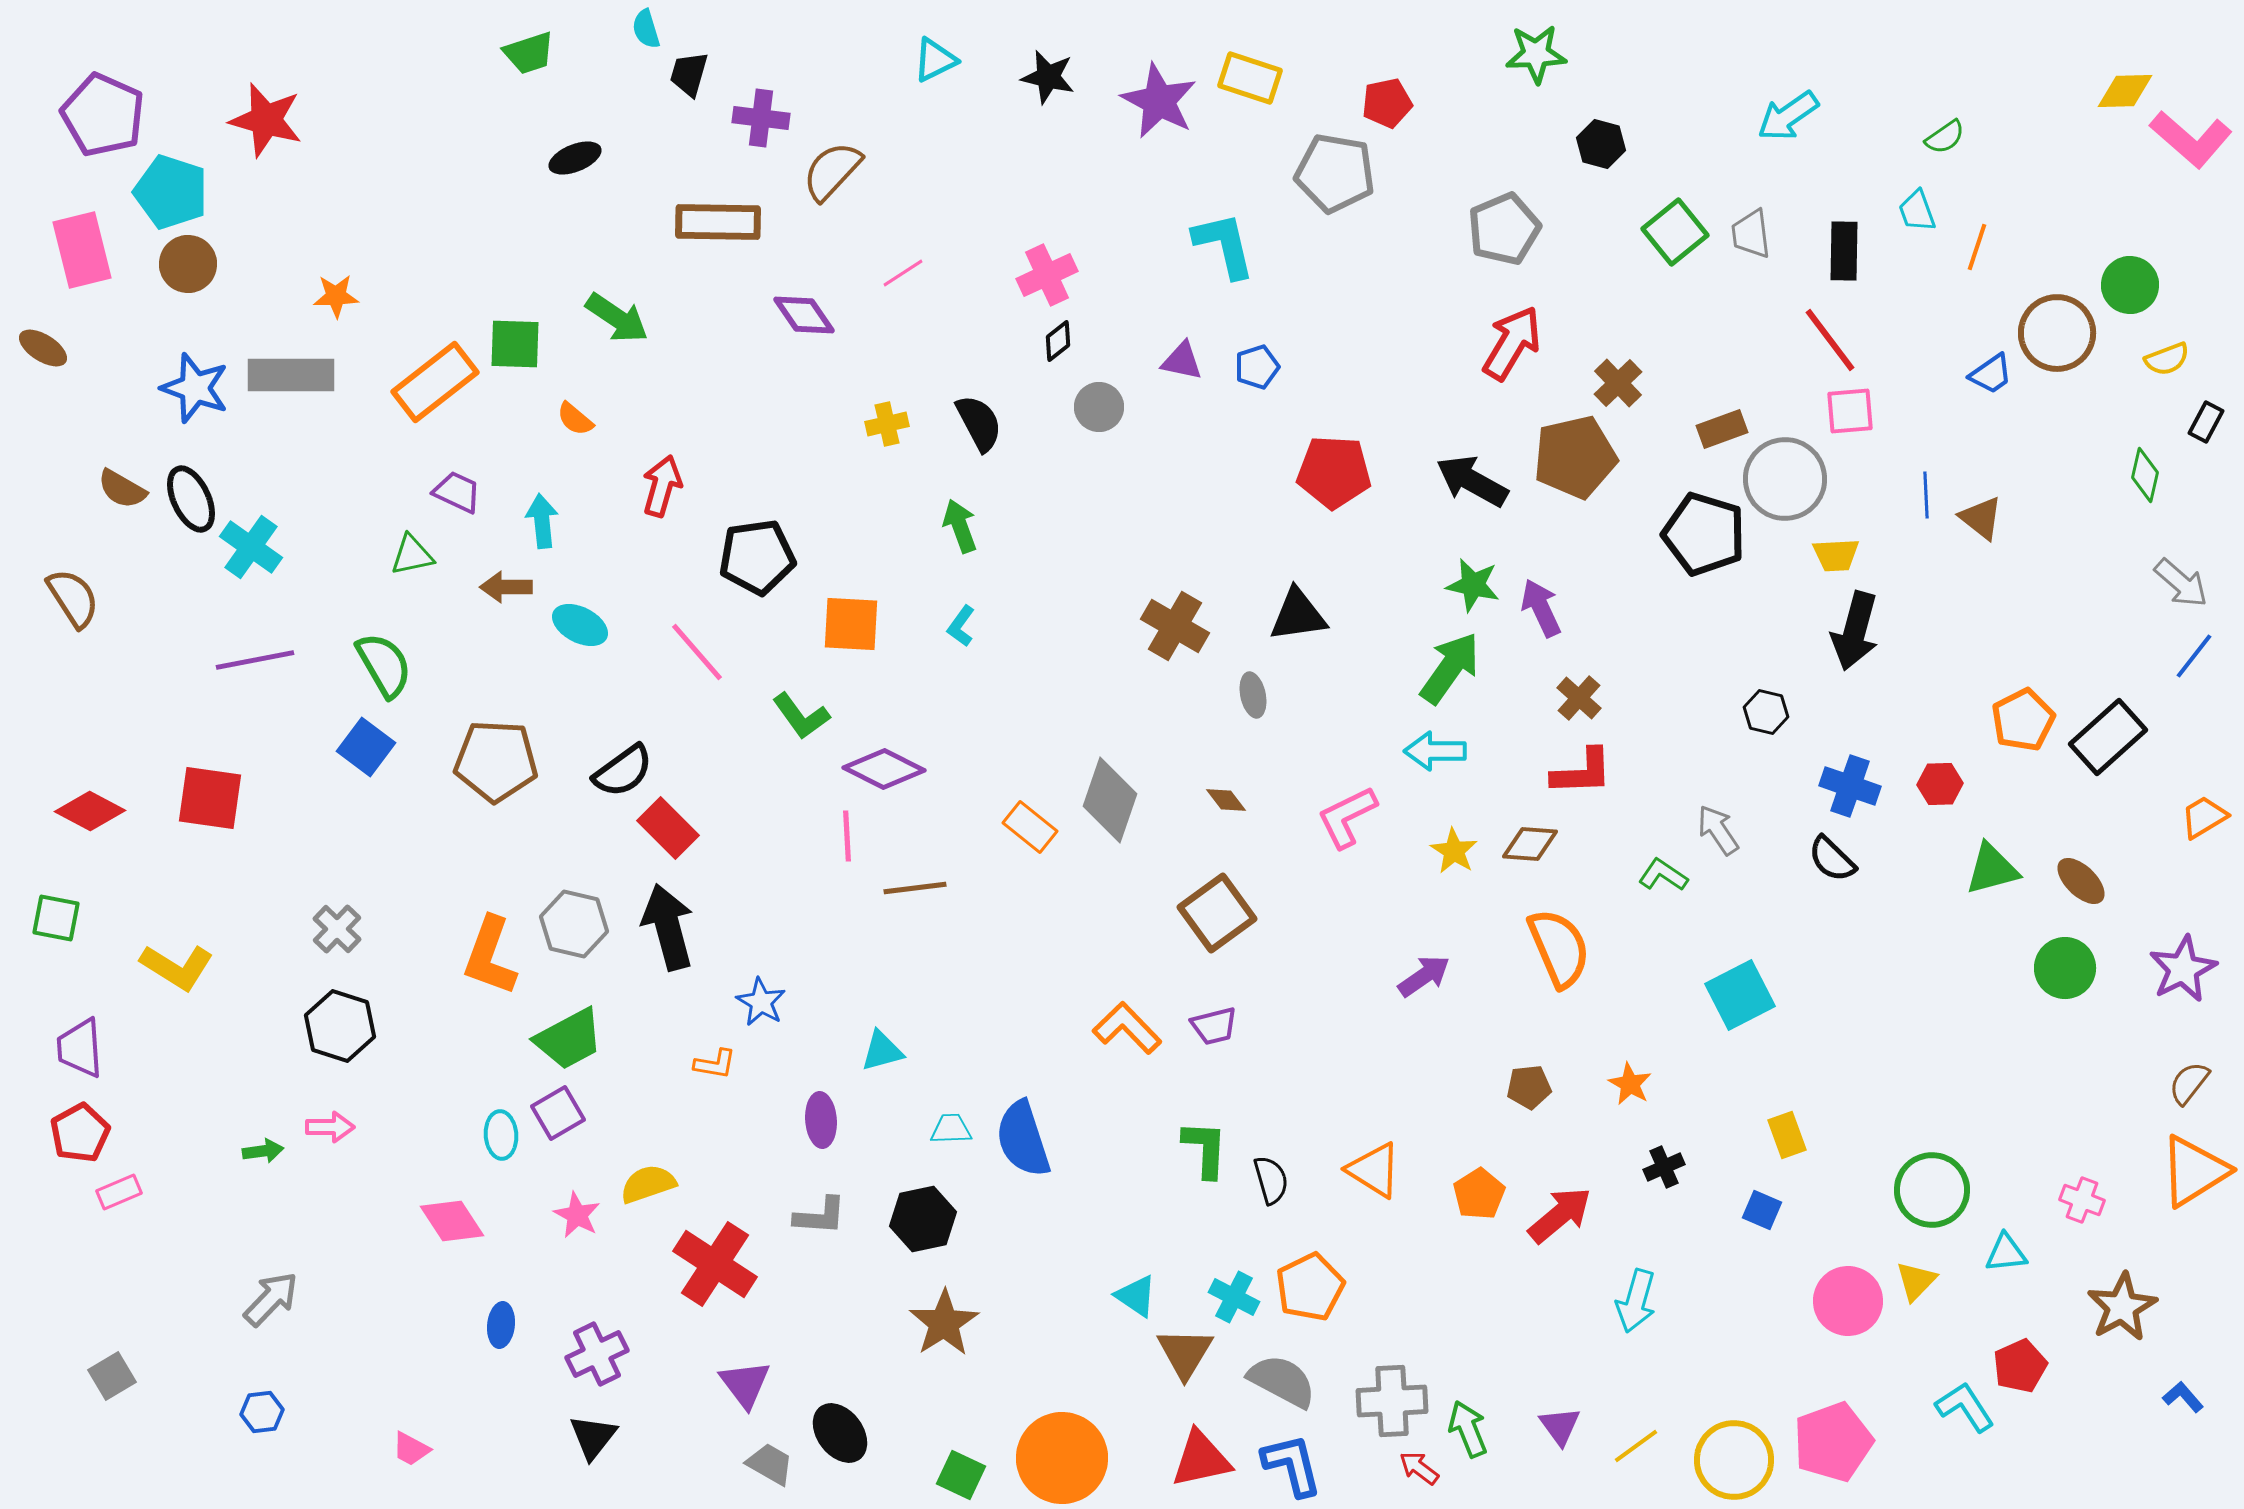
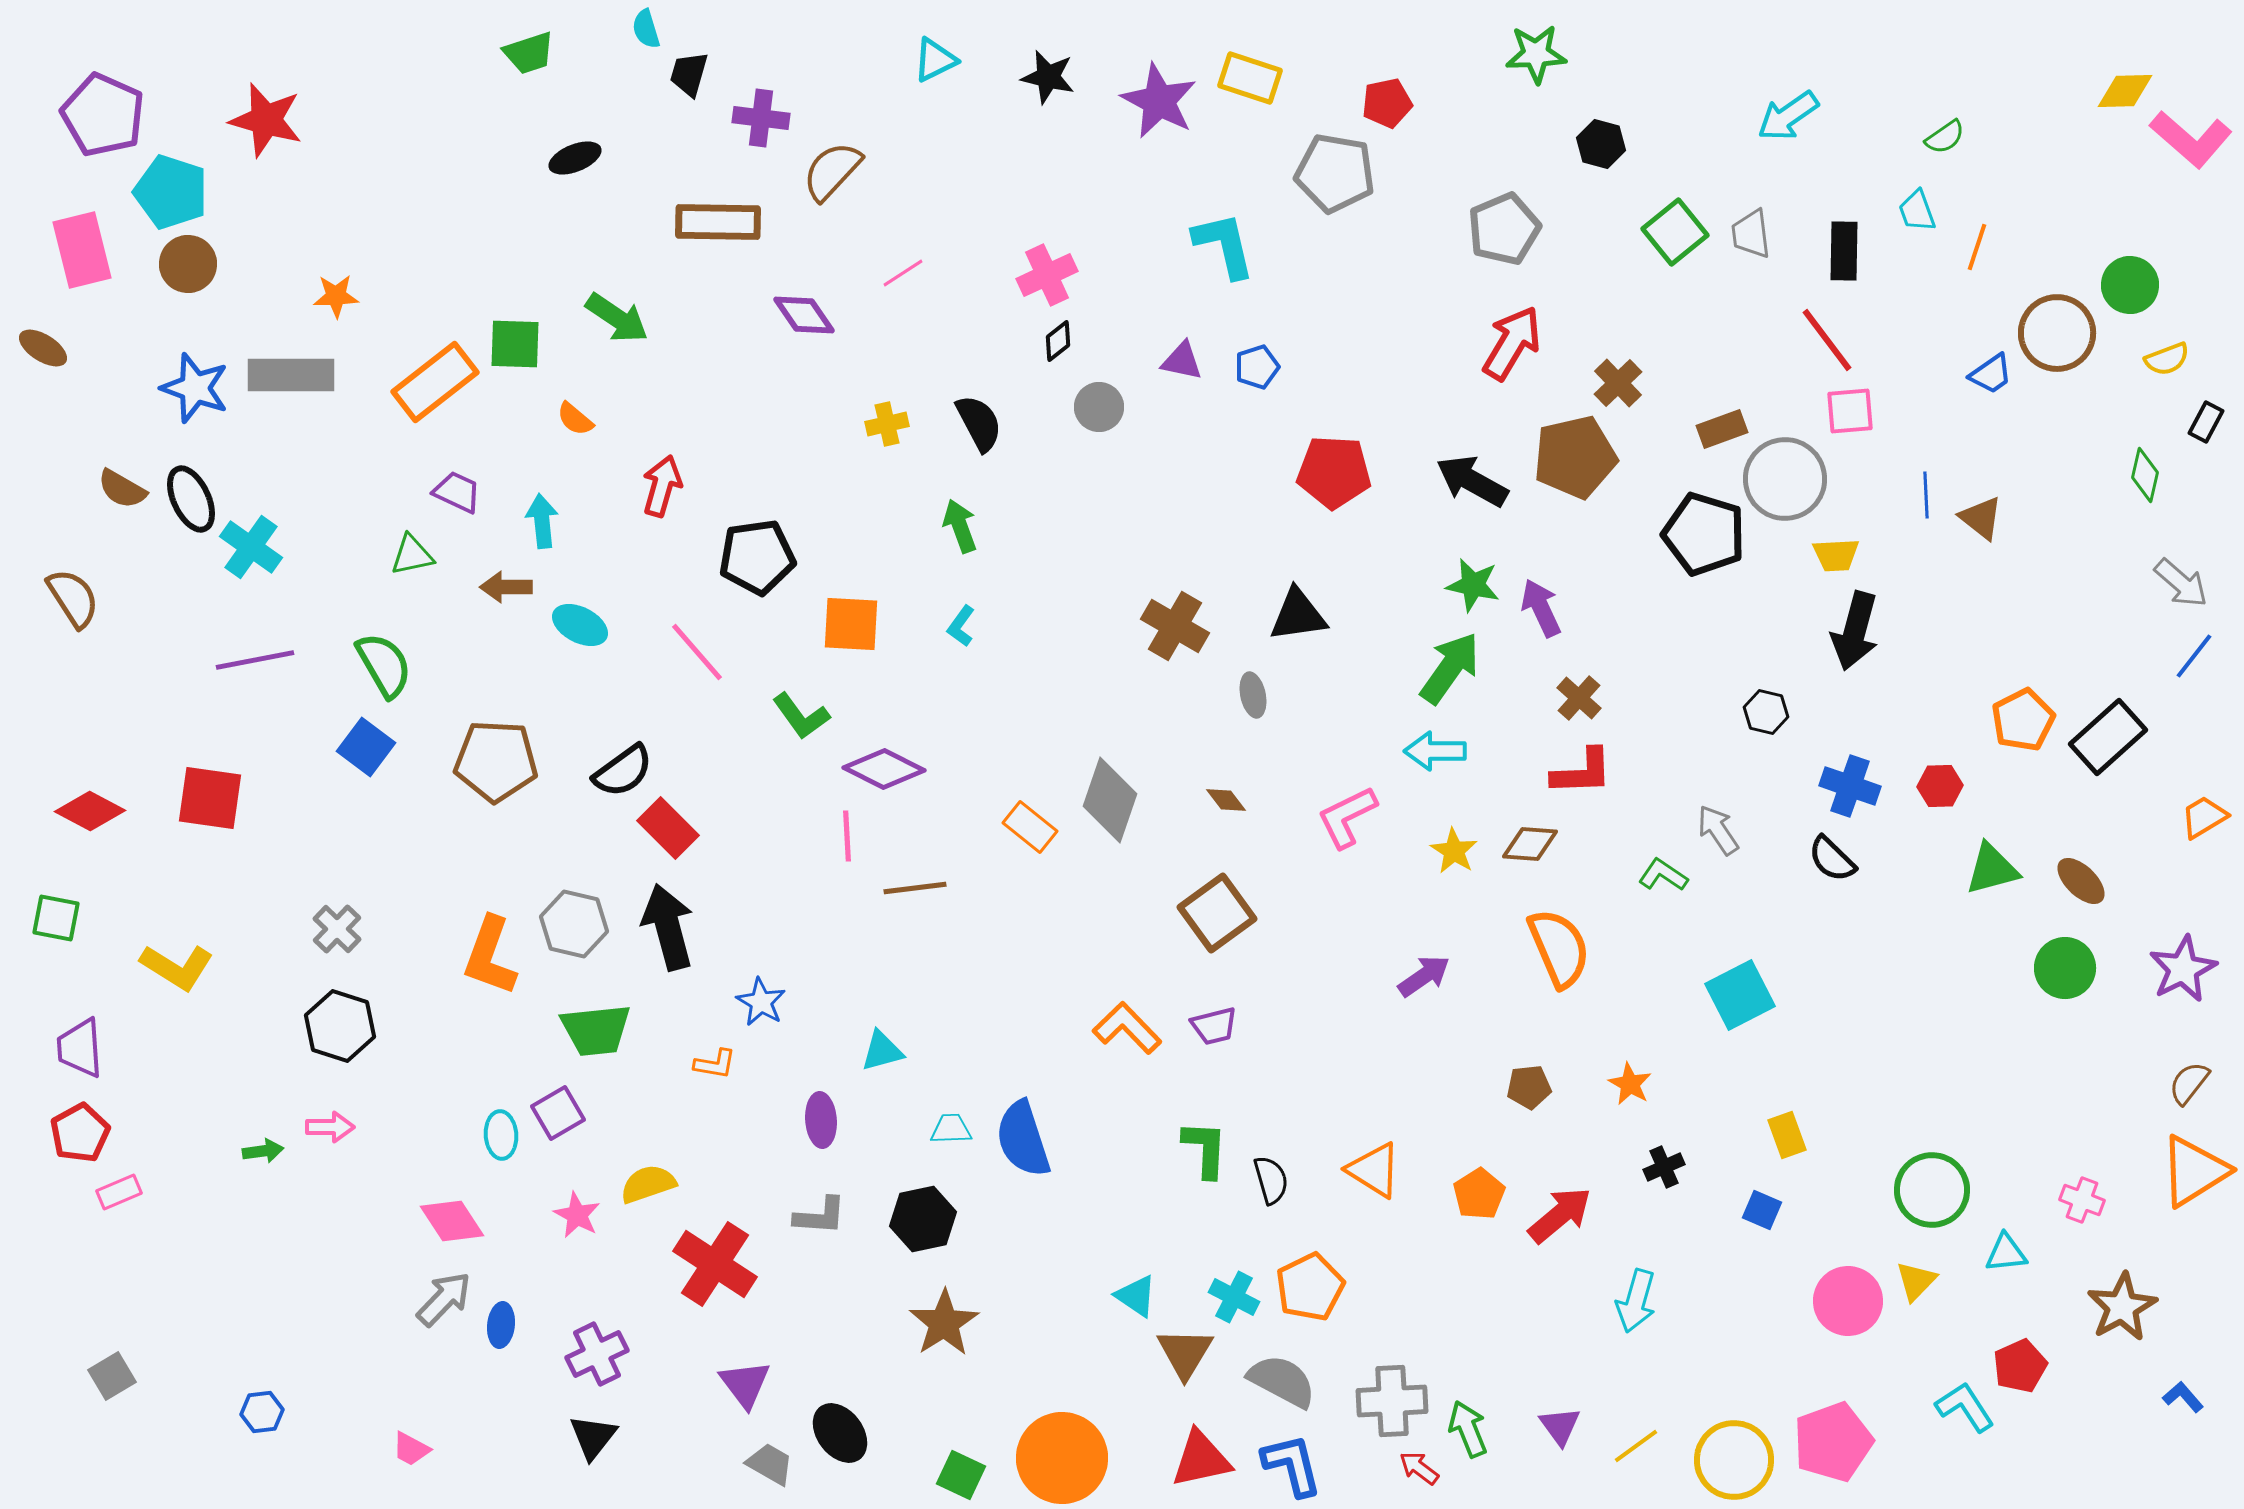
red line at (1830, 340): moved 3 px left
red hexagon at (1940, 784): moved 2 px down
green trapezoid at (569, 1039): moved 27 px right, 9 px up; rotated 22 degrees clockwise
gray arrow at (271, 1299): moved 173 px right
